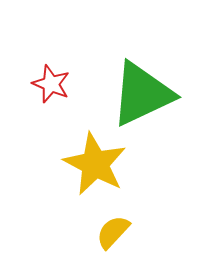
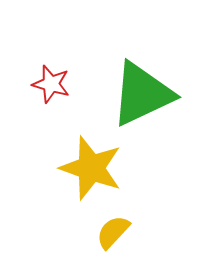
red star: rotated 6 degrees counterclockwise
yellow star: moved 4 px left, 4 px down; rotated 8 degrees counterclockwise
